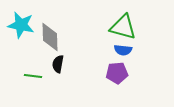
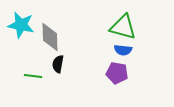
purple pentagon: rotated 15 degrees clockwise
